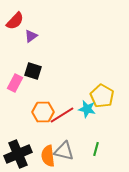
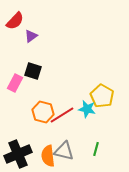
orange hexagon: rotated 15 degrees clockwise
